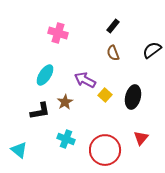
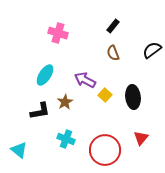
black ellipse: rotated 20 degrees counterclockwise
